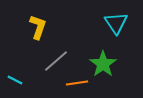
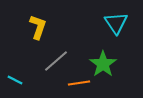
orange line: moved 2 px right
